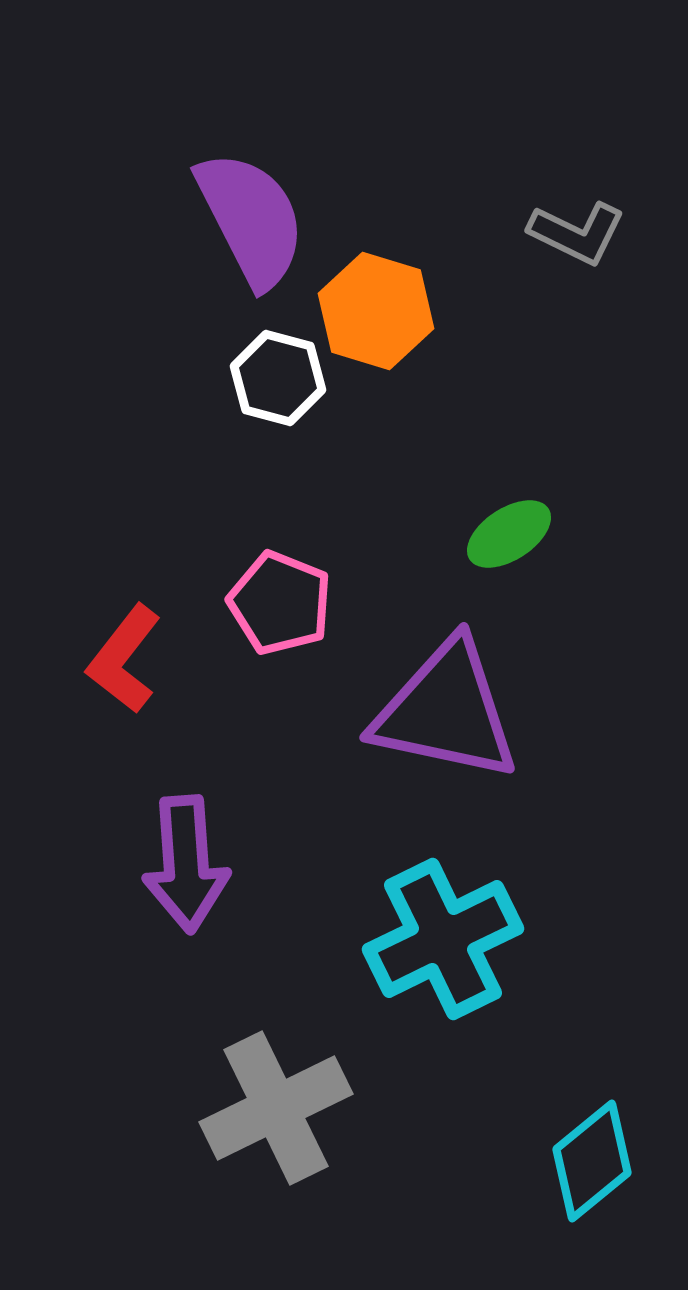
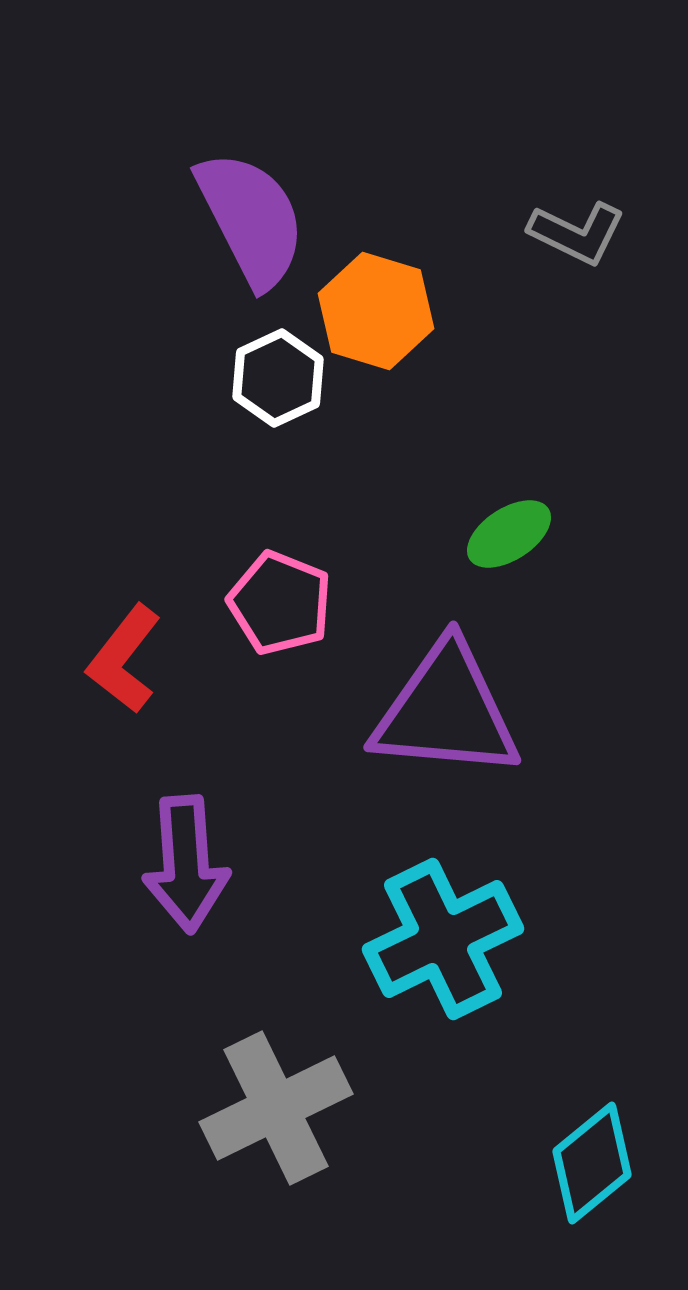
white hexagon: rotated 20 degrees clockwise
purple triangle: rotated 7 degrees counterclockwise
cyan diamond: moved 2 px down
